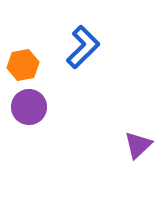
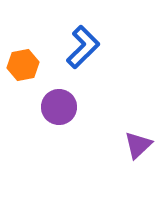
purple circle: moved 30 px right
